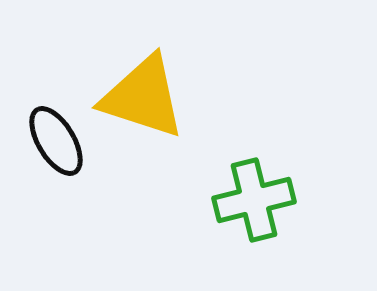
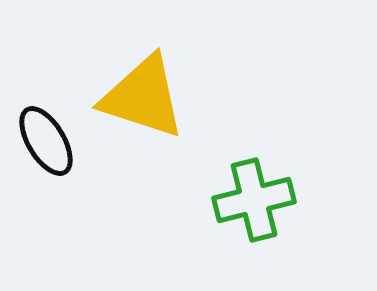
black ellipse: moved 10 px left
